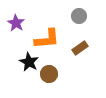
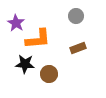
gray circle: moved 3 px left
orange L-shape: moved 9 px left
brown rectangle: moved 2 px left; rotated 14 degrees clockwise
black star: moved 4 px left, 2 px down; rotated 24 degrees counterclockwise
